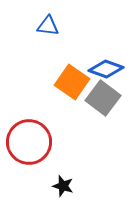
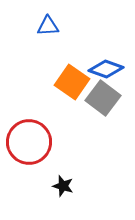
blue triangle: rotated 10 degrees counterclockwise
